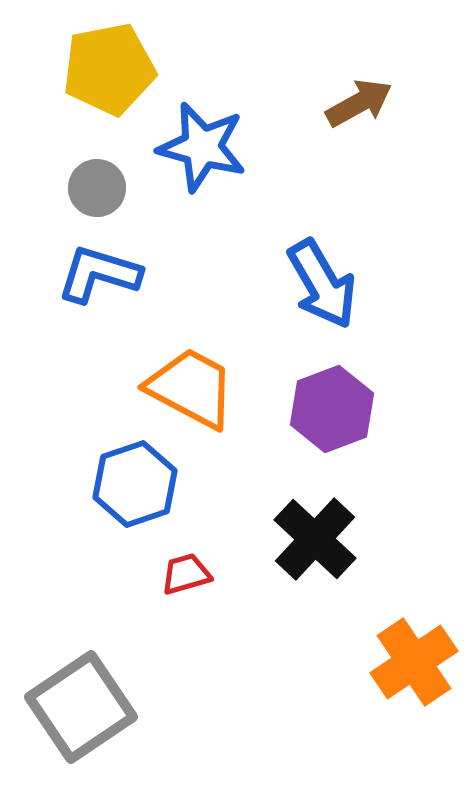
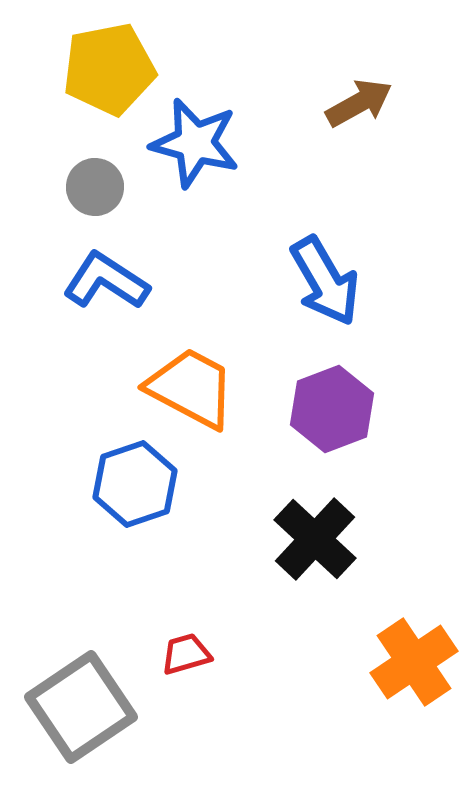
blue star: moved 7 px left, 4 px up
gray circle: moved 2 px left, 1 px up
blue L-shape: moved 7 px right, 7 px down; rotated 16 degrees clockwise
blue arrow: moved 3 px right, 3 px up
red trapezoid: moved 80 px down
